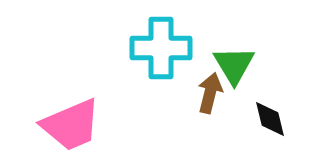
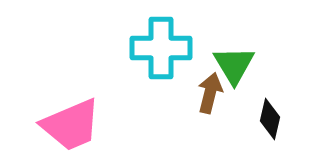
black diamond: rotated 27 degrees clockwise
